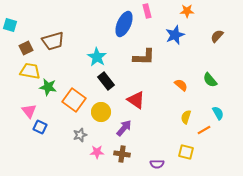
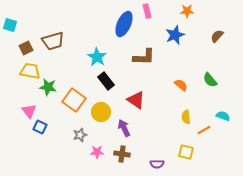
cyan semicircle: moved 5 px right, 3 px down; rotated 40 degrees counterclockwise
yellow semicircle: rotated 24 degrees counterclockwise
purple arrow: rotated 66 degrees counterclockwise
